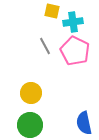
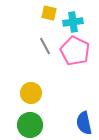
yellow square: moved 3 px left, 2 px down
